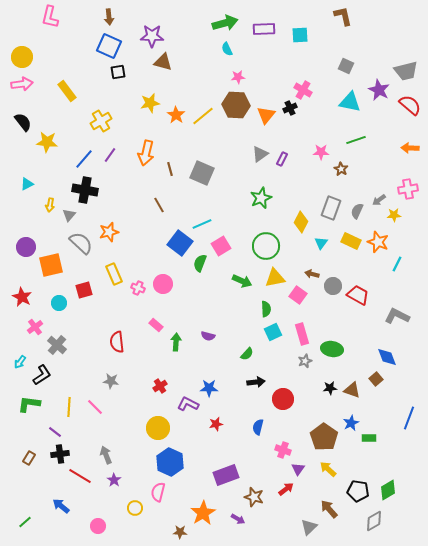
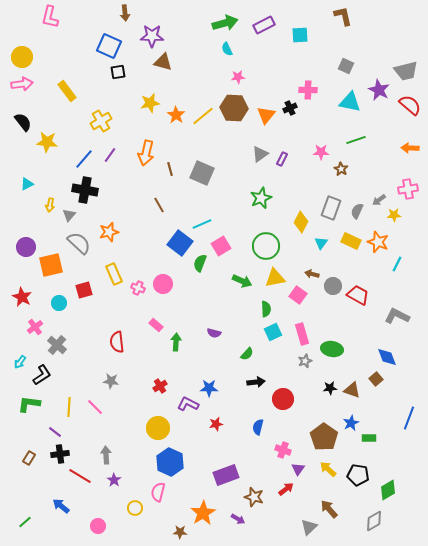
brown arrow at (109, 17): moved 16 px right, 4 px up
purple rectangle at (264, 29): moved 4 px up; rotated 25 degrees counterclockwise
pink cross at (303, 90): moved 5 px right; rotated 30 degrees counterclockwise
brown hexagon at (236, 105): moved 2 px left, 3 px down
gray semicircle at (81, 243): moved 2 px left
purple semicircle at (208, 336): moved 6 px right, 3 px up
gray arrow at (106, 455): rotated 18 degrees clockwise
black pentagon at (358, 491): moved 16 px up
